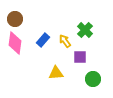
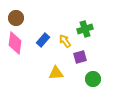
brown circle: moved 1 px right, 1 px up
green cross: moved 1 px up; rotated 28 degrees clockwise
purple square: rotated 16 degrees counterclockwise
